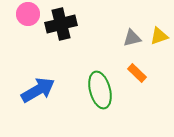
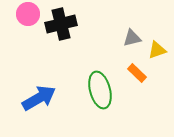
yellow triangle: moved 2 px left, 14 px down
blue arrow: moved 1 px right, 8 px down
